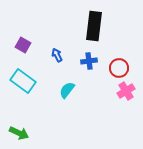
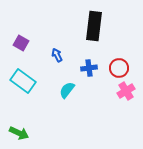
purple square: moved 2 px left, 2 px up
blue cross: moved 7 px down
